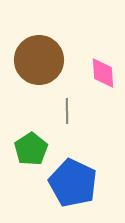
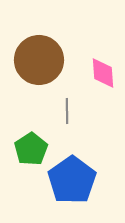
blue pentagon: moved 1 px left, 3 px up; rotated 12 degrees clockwise
